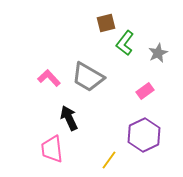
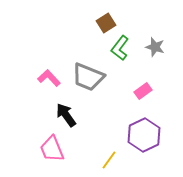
brown square: rotated 18 degrees counterclockwise
green L-shape: moved 5 px left, 5 px down
gray star: moved 3 px left, 6 px up; rotated 30 degrees counterclockwise
gray trapezoid: rotated 8 degrees counterclockwise
pink rectangle: moved 2 px left
black arrow: moved 3 px left, 3 px up; rotated 10 degrees counterclockwise
pink trapezoid: rotated 16 degrees counterclockwise
